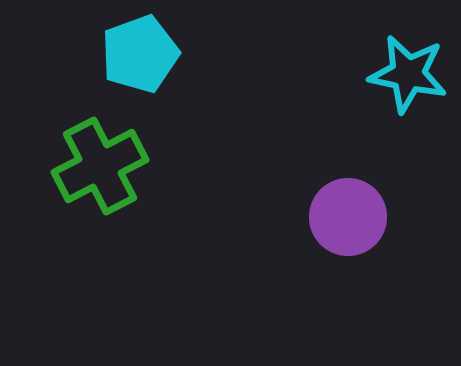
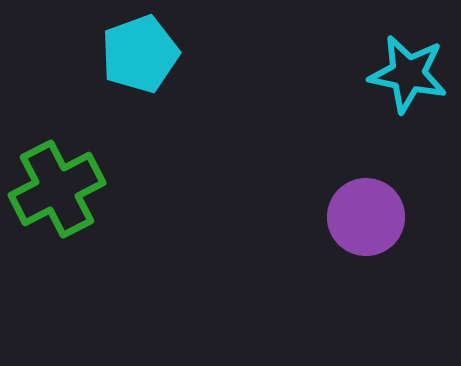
green cross: moved 43 px left, 23 px down
purple circle: moved 18 px right
